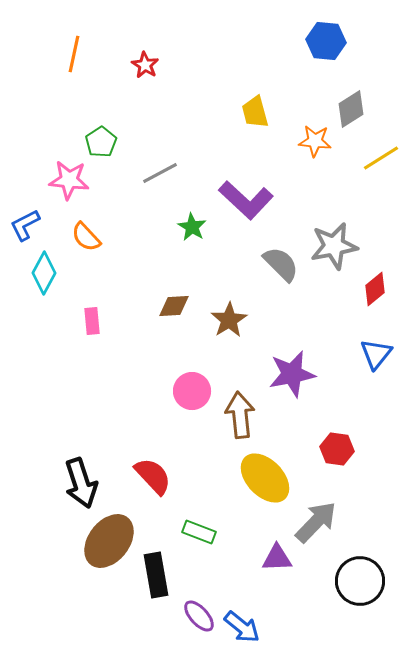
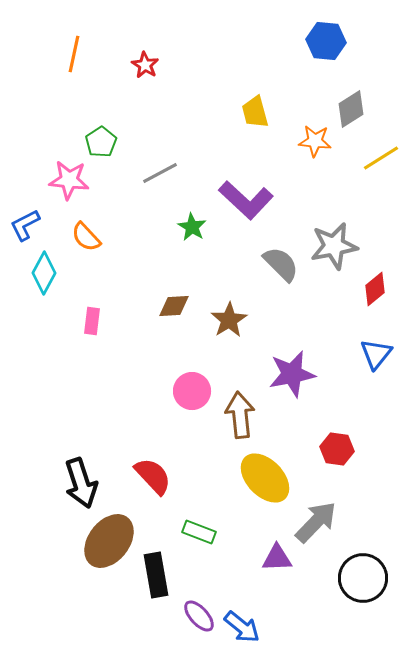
pink rectangle: rotated 12 degrees clockwise
black circle: moved 3 px right, 3 px up
